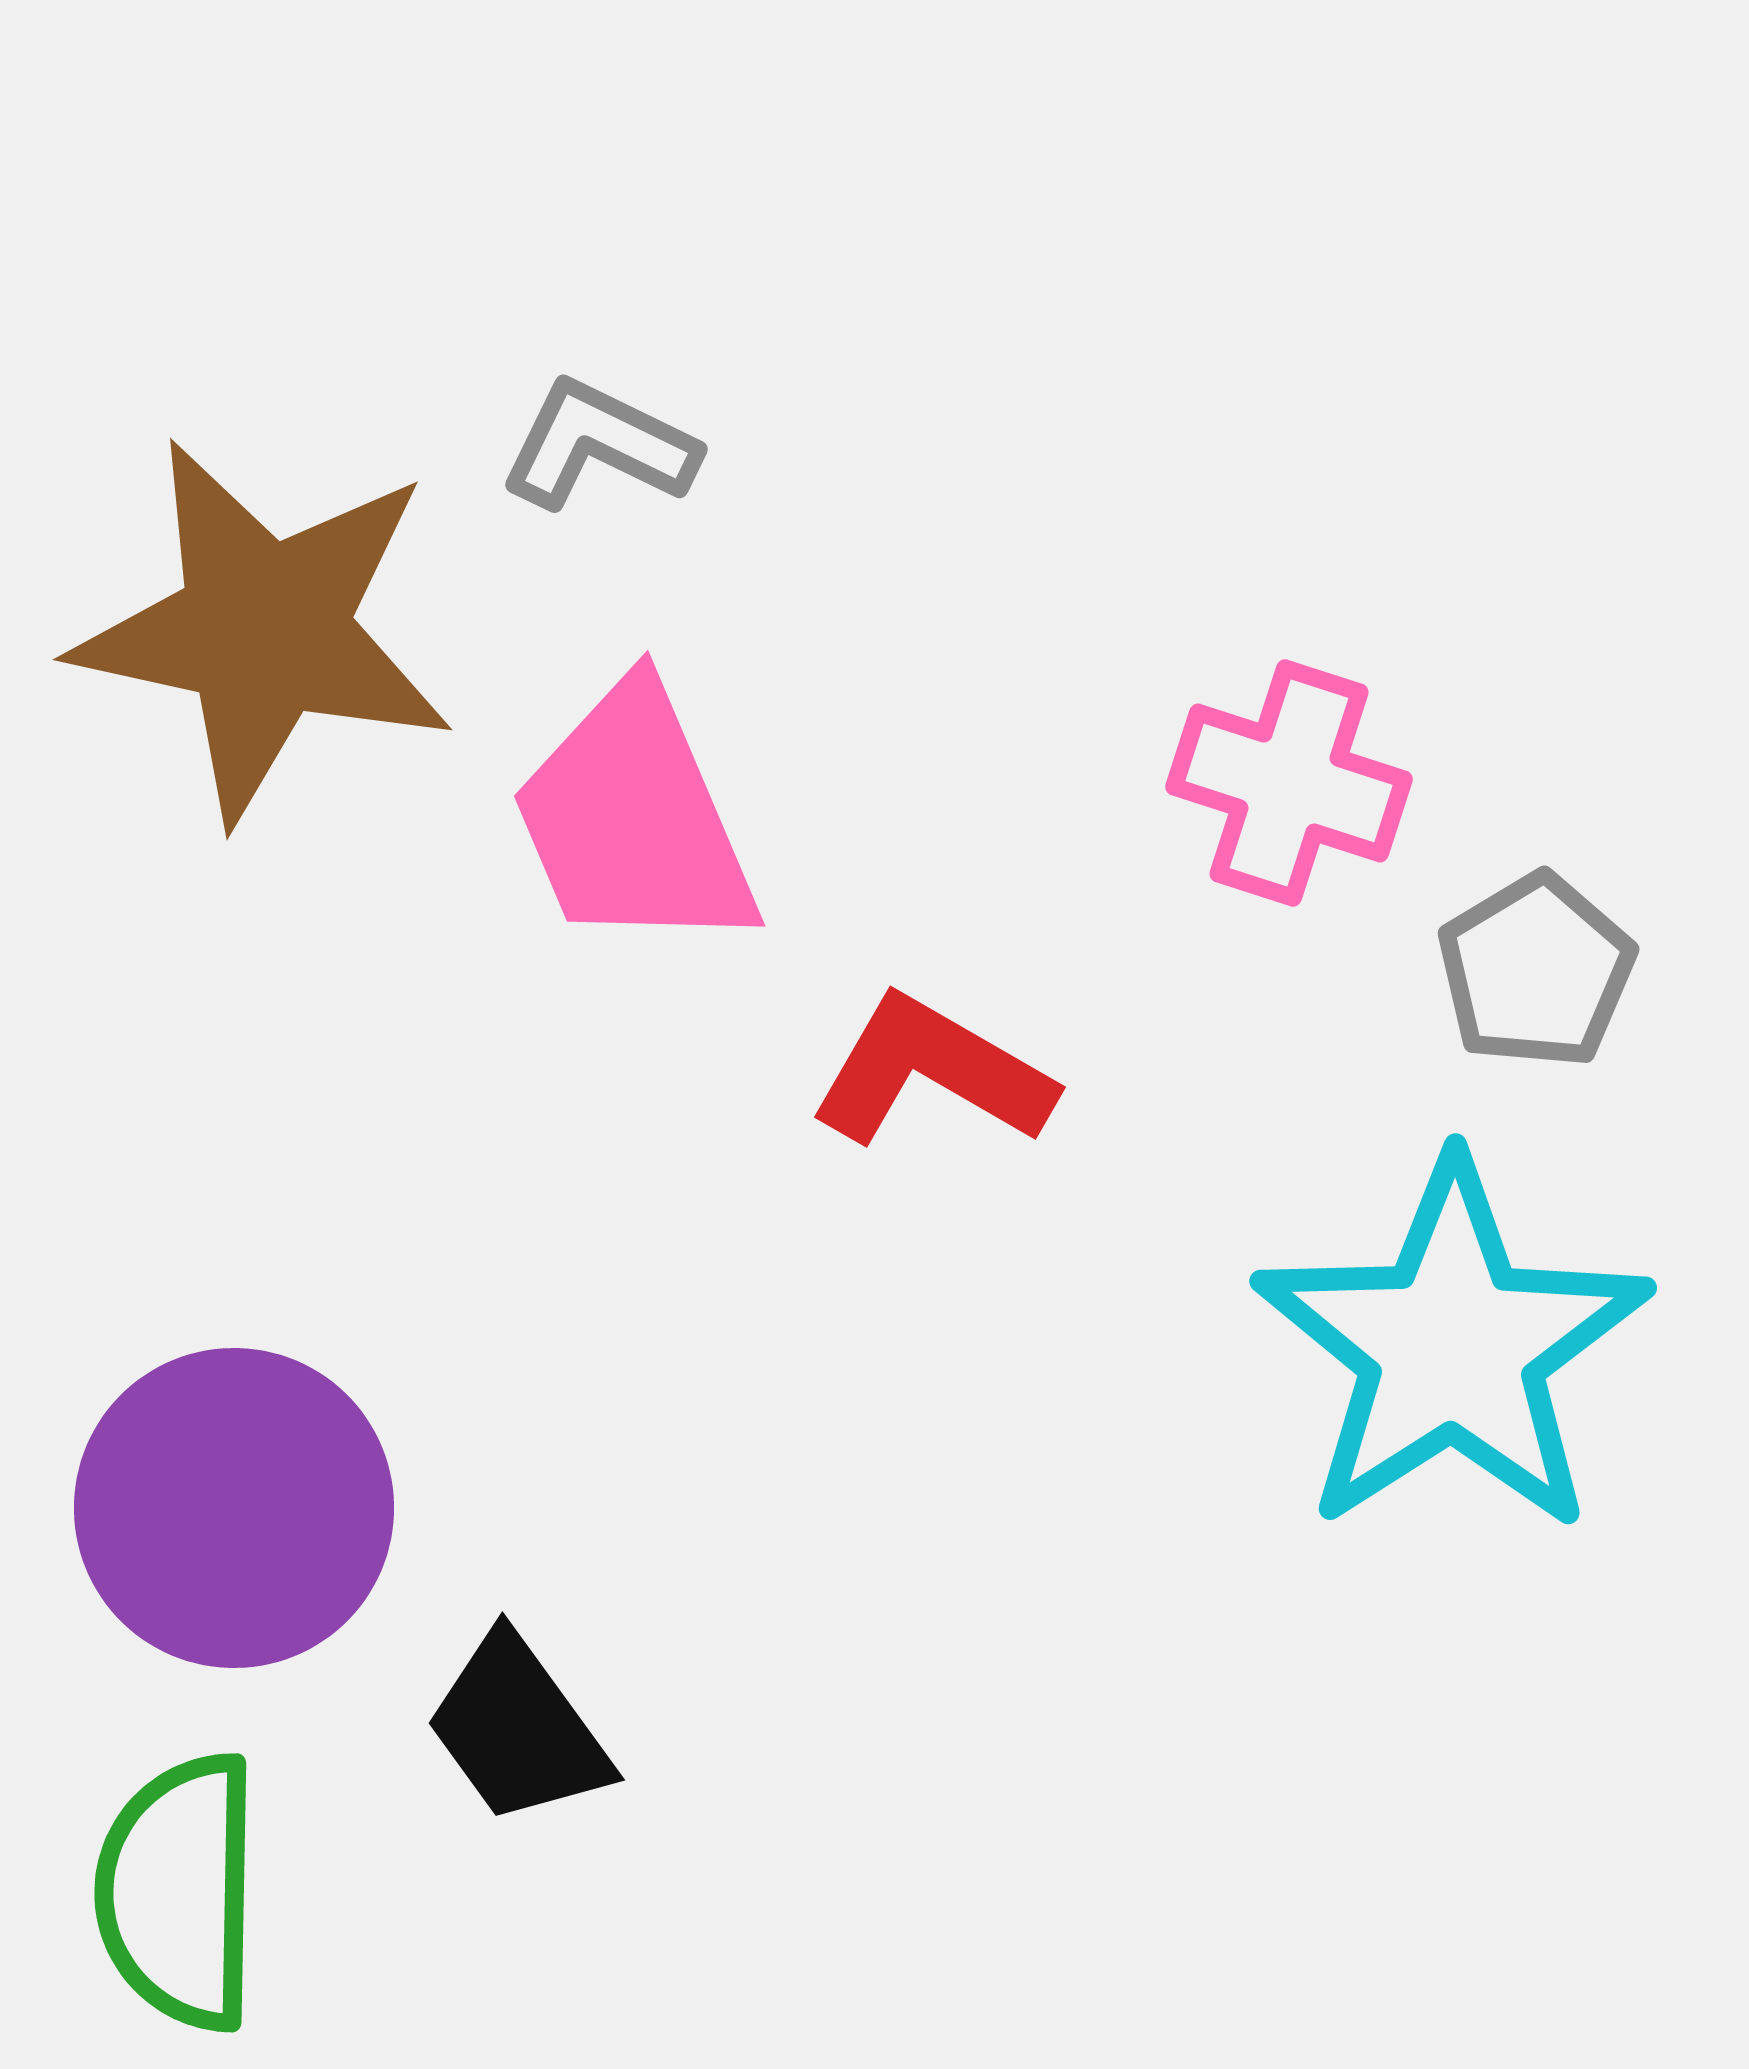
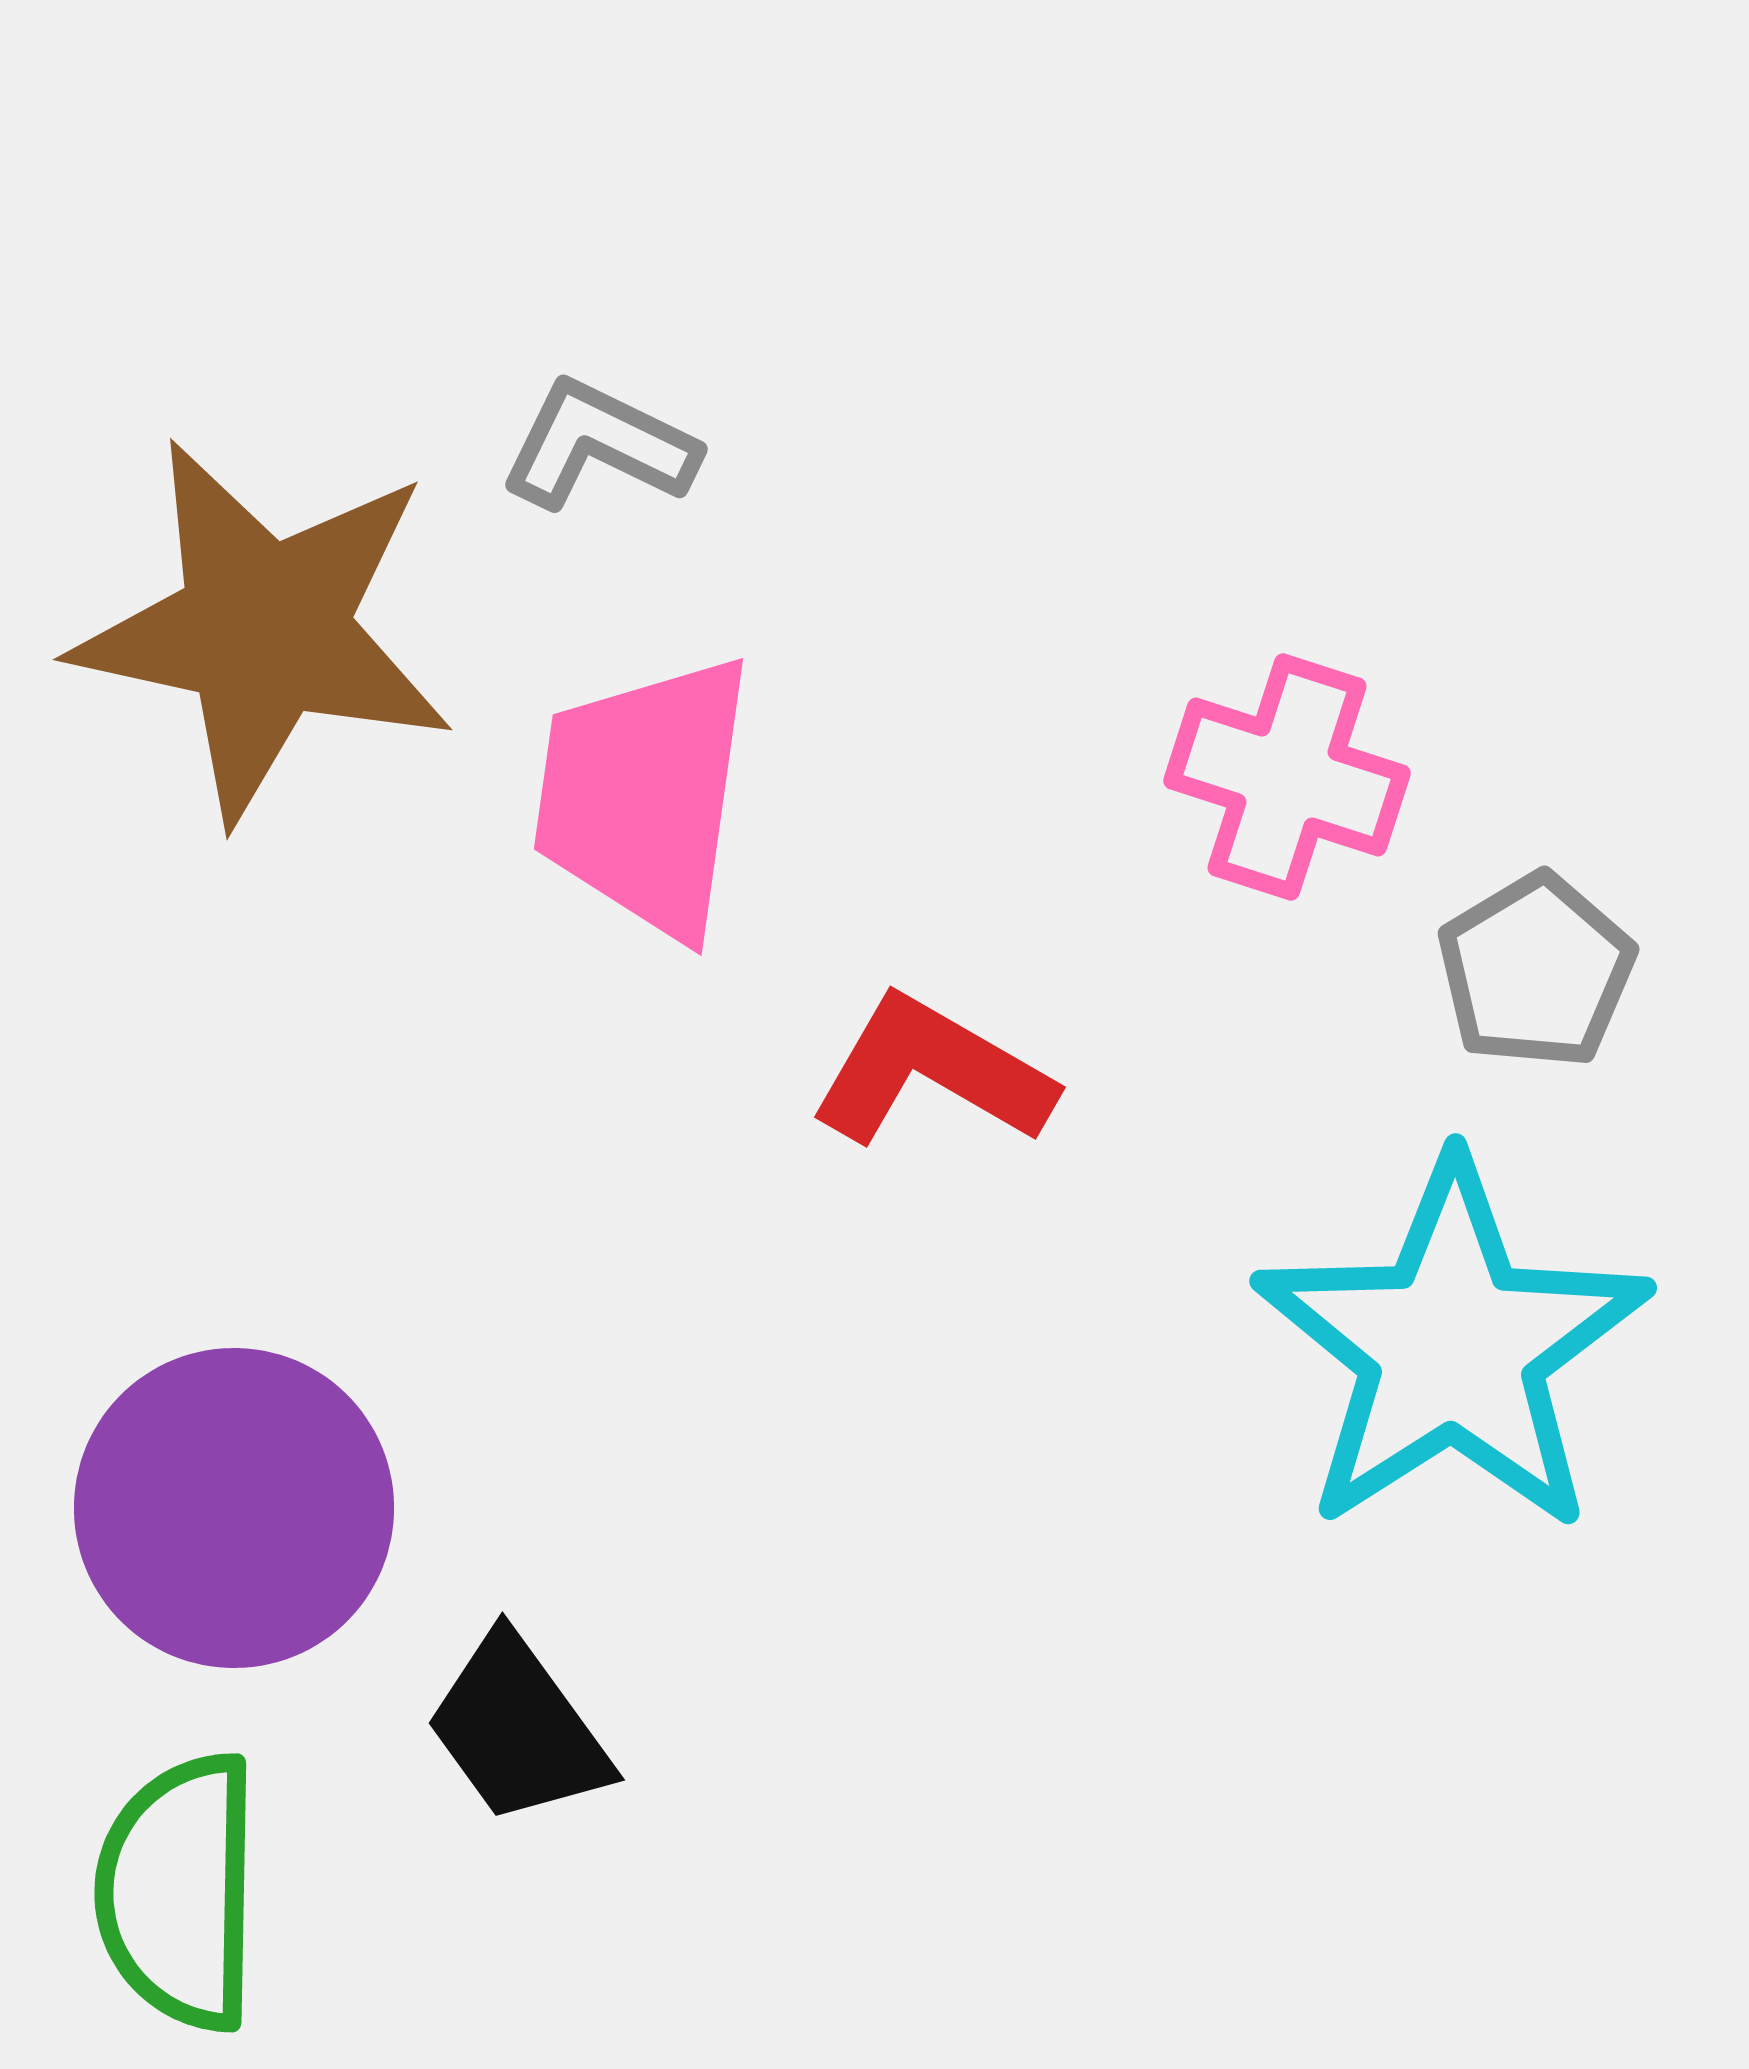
pink cross: moved 2 px left, 6 px up
pink trapezoid: moved 10 px right, 23 px up; rotated 31 degrees clockwise
